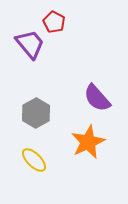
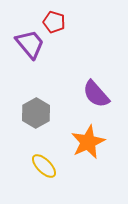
red pentagon: rotated 10 degrees counterclockwise
purple semicircle: moved 1 px left, 4 px up
yellow ellipse: moved 10 px right, 6 px down
